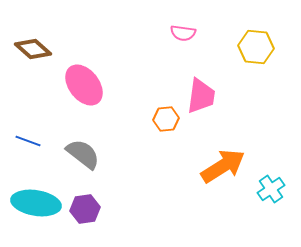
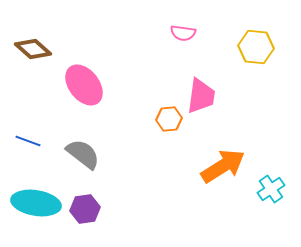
orange hexagon: moved 3 px right
